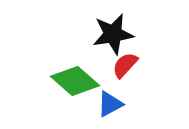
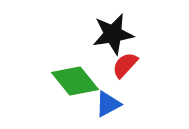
green diamond: rotated 9 degrees clockwise
blue triangle: moved 2 px left
